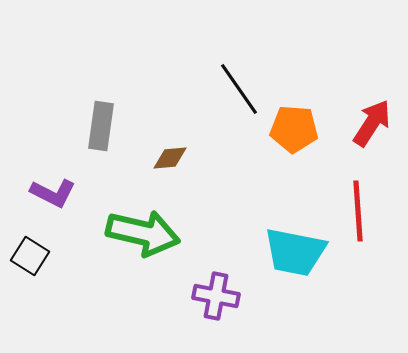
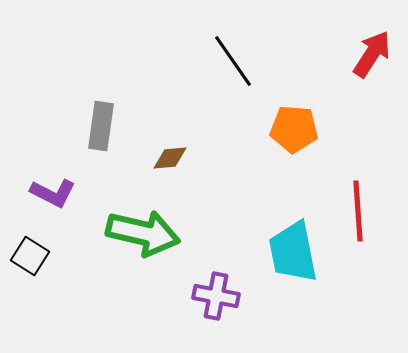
black line: moved 6 px left, 28 px up
red arrow: moved 69 px up
cyan trapezoid: moved 2 px left; rotated 68 degrees clockwise
